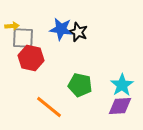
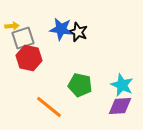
gray square: rotated 20 degrees counterclockwise
red hexagon: moved 2 px left
cyan star: rotated 15 degrees counterclockwise
